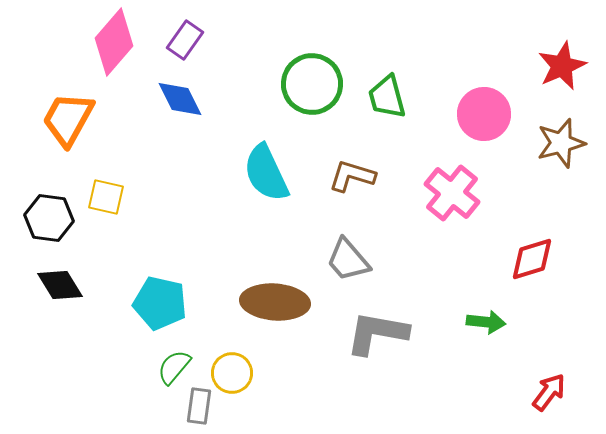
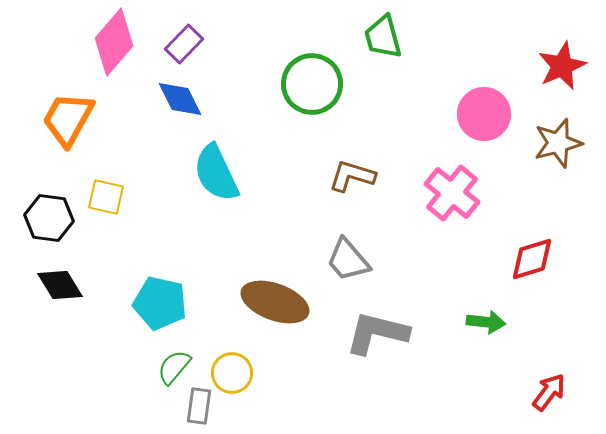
purple rectangle: moved 1 px left, 4 px down; rotated 9 degrees clockwise
green trapezoid: moved 4 px left, 60 px up
brown star: moved 3 px left
cyan semicircle: moved 50 px left
brown ellipse: rotated 16 degrees clockwise
gray L-shape: rotated 4 degrees clockwise
